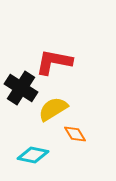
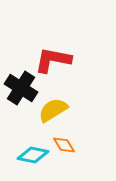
red L-shape: moved 1 px left, 2 px up
yellow semicircle: moved 1 px down
orange diamond: moved 11 px left, 11 px down
